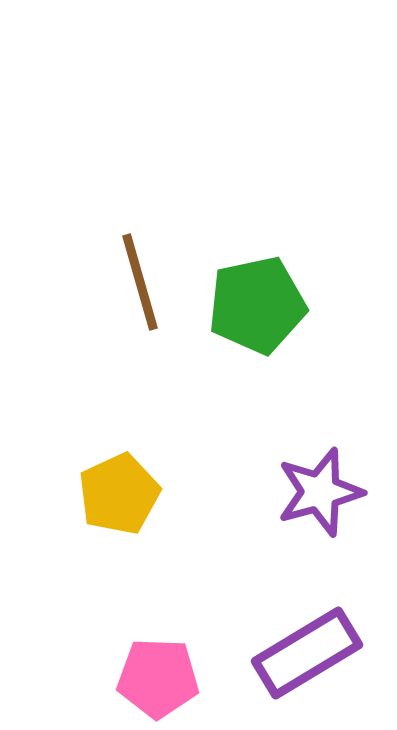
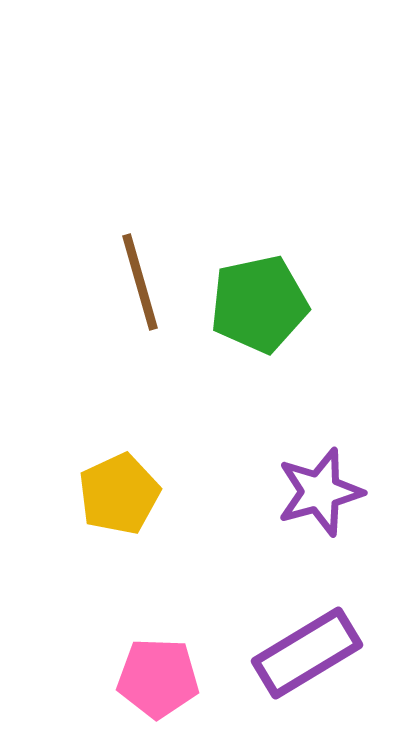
green pentagon: moved 2 px right, 1 px up
